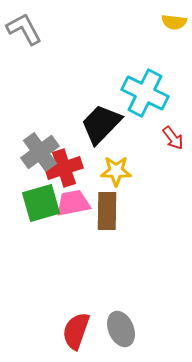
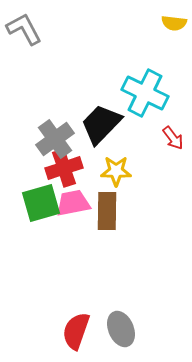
yellow semicircle: moved 1 px down
gray cross: moved 15 px right, 13 px up
